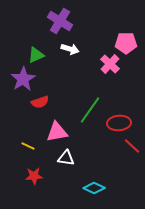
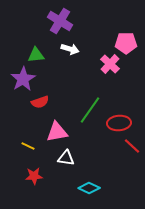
green triangle: rotated 18 degrees clockwise
cyan diamond: moved 5 px left
